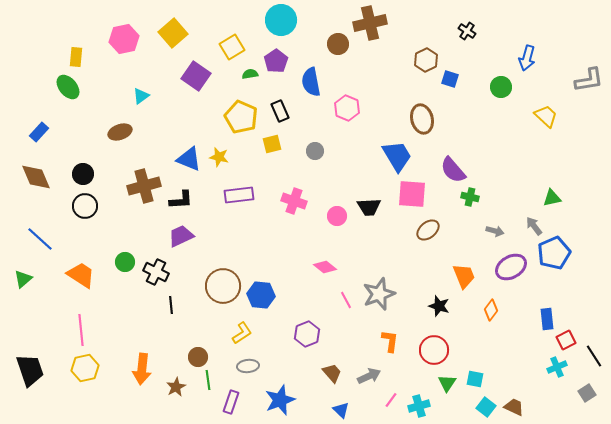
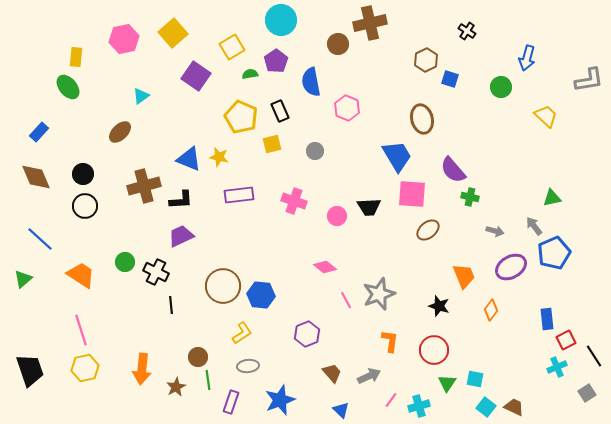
brown ellipse at (120, 132): rotated 25 degrees counterclockwise
pink line at (81, 330): rotated 12 degrees counterclockwise
